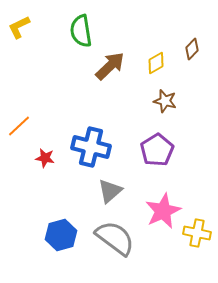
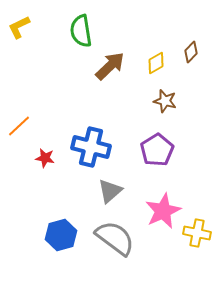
brown diamond: moved 1 px left, 3 px down
